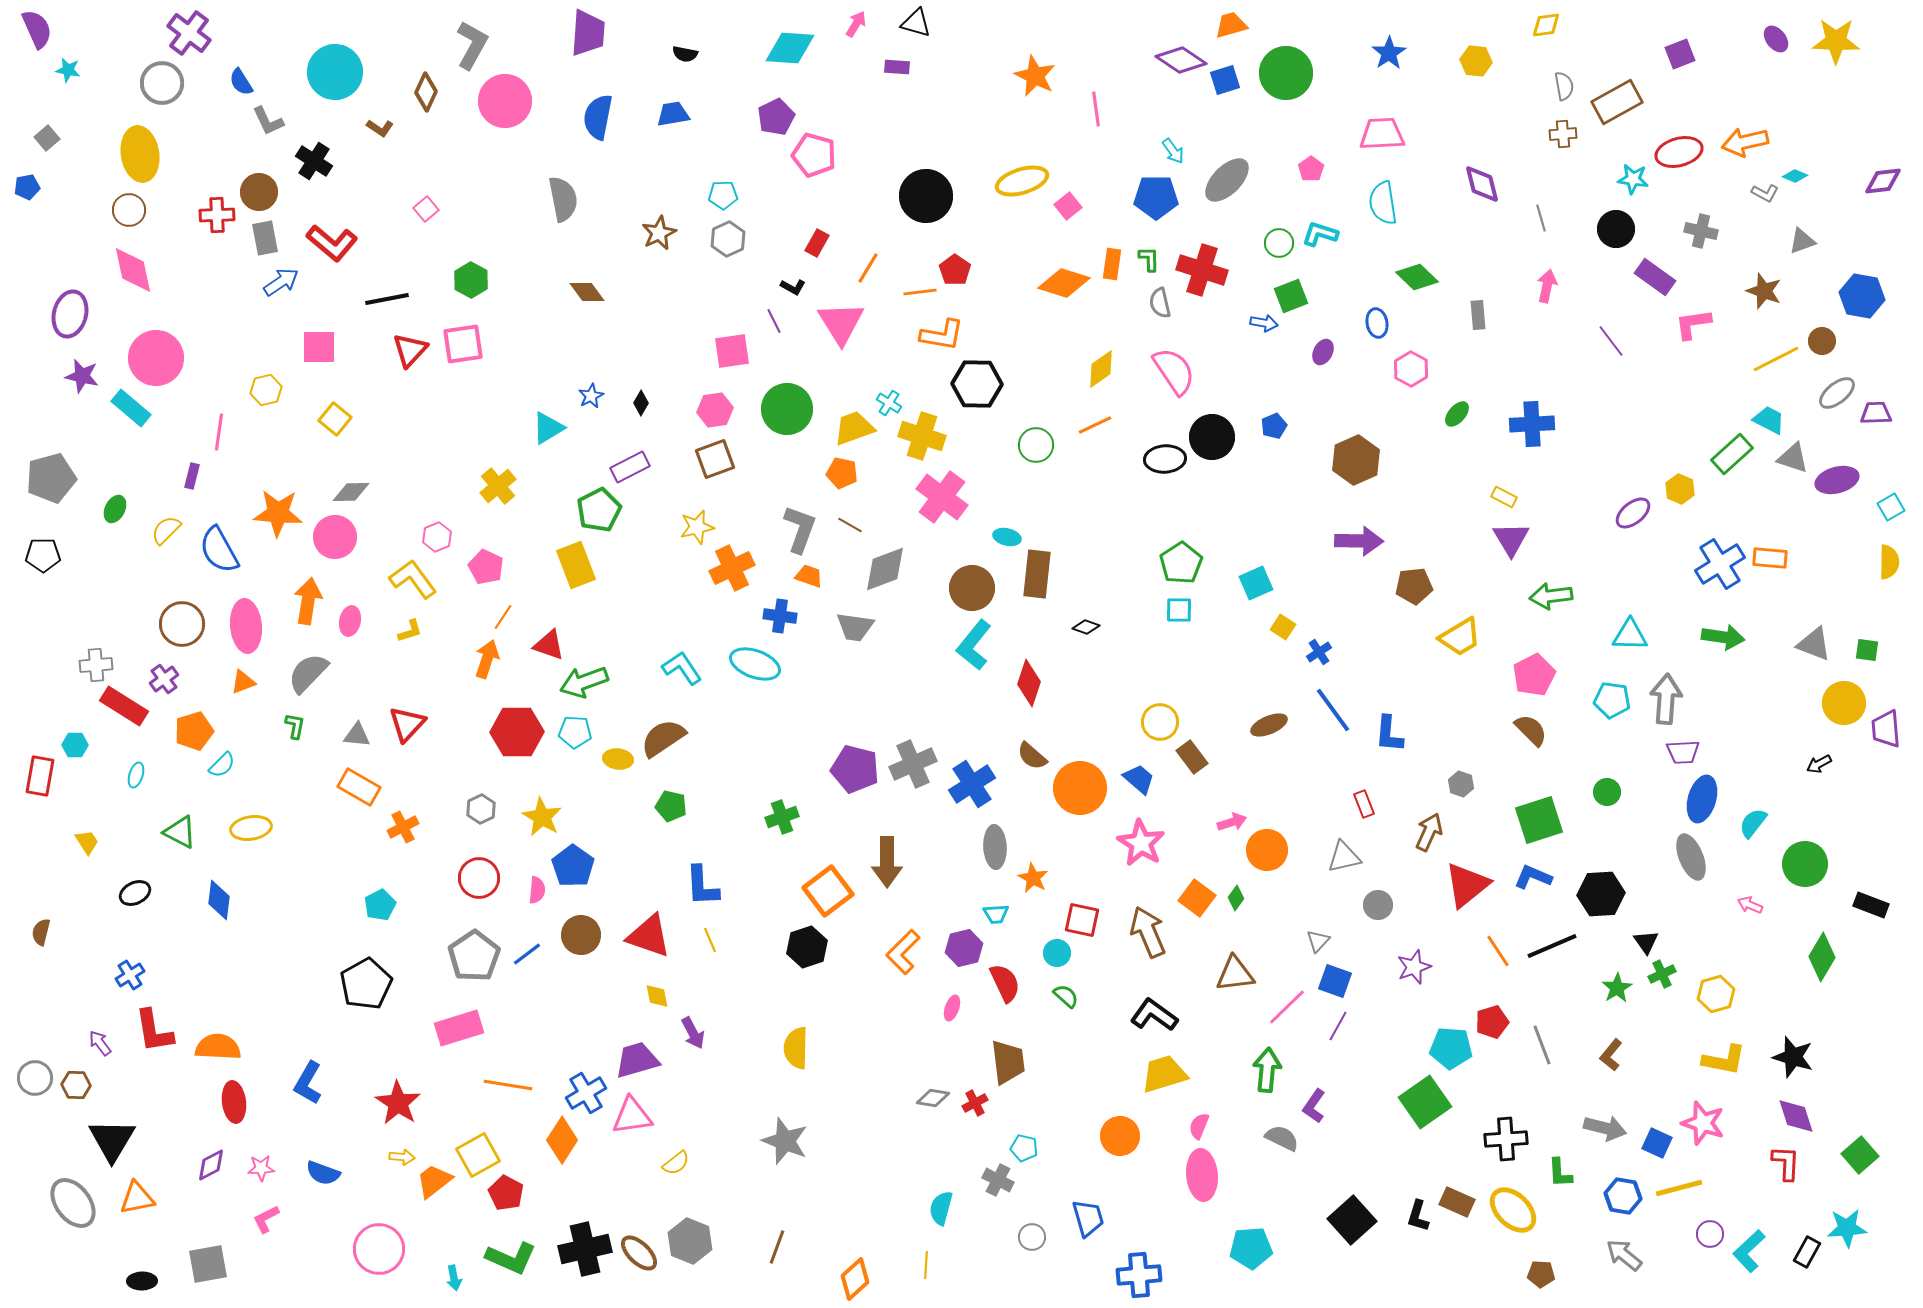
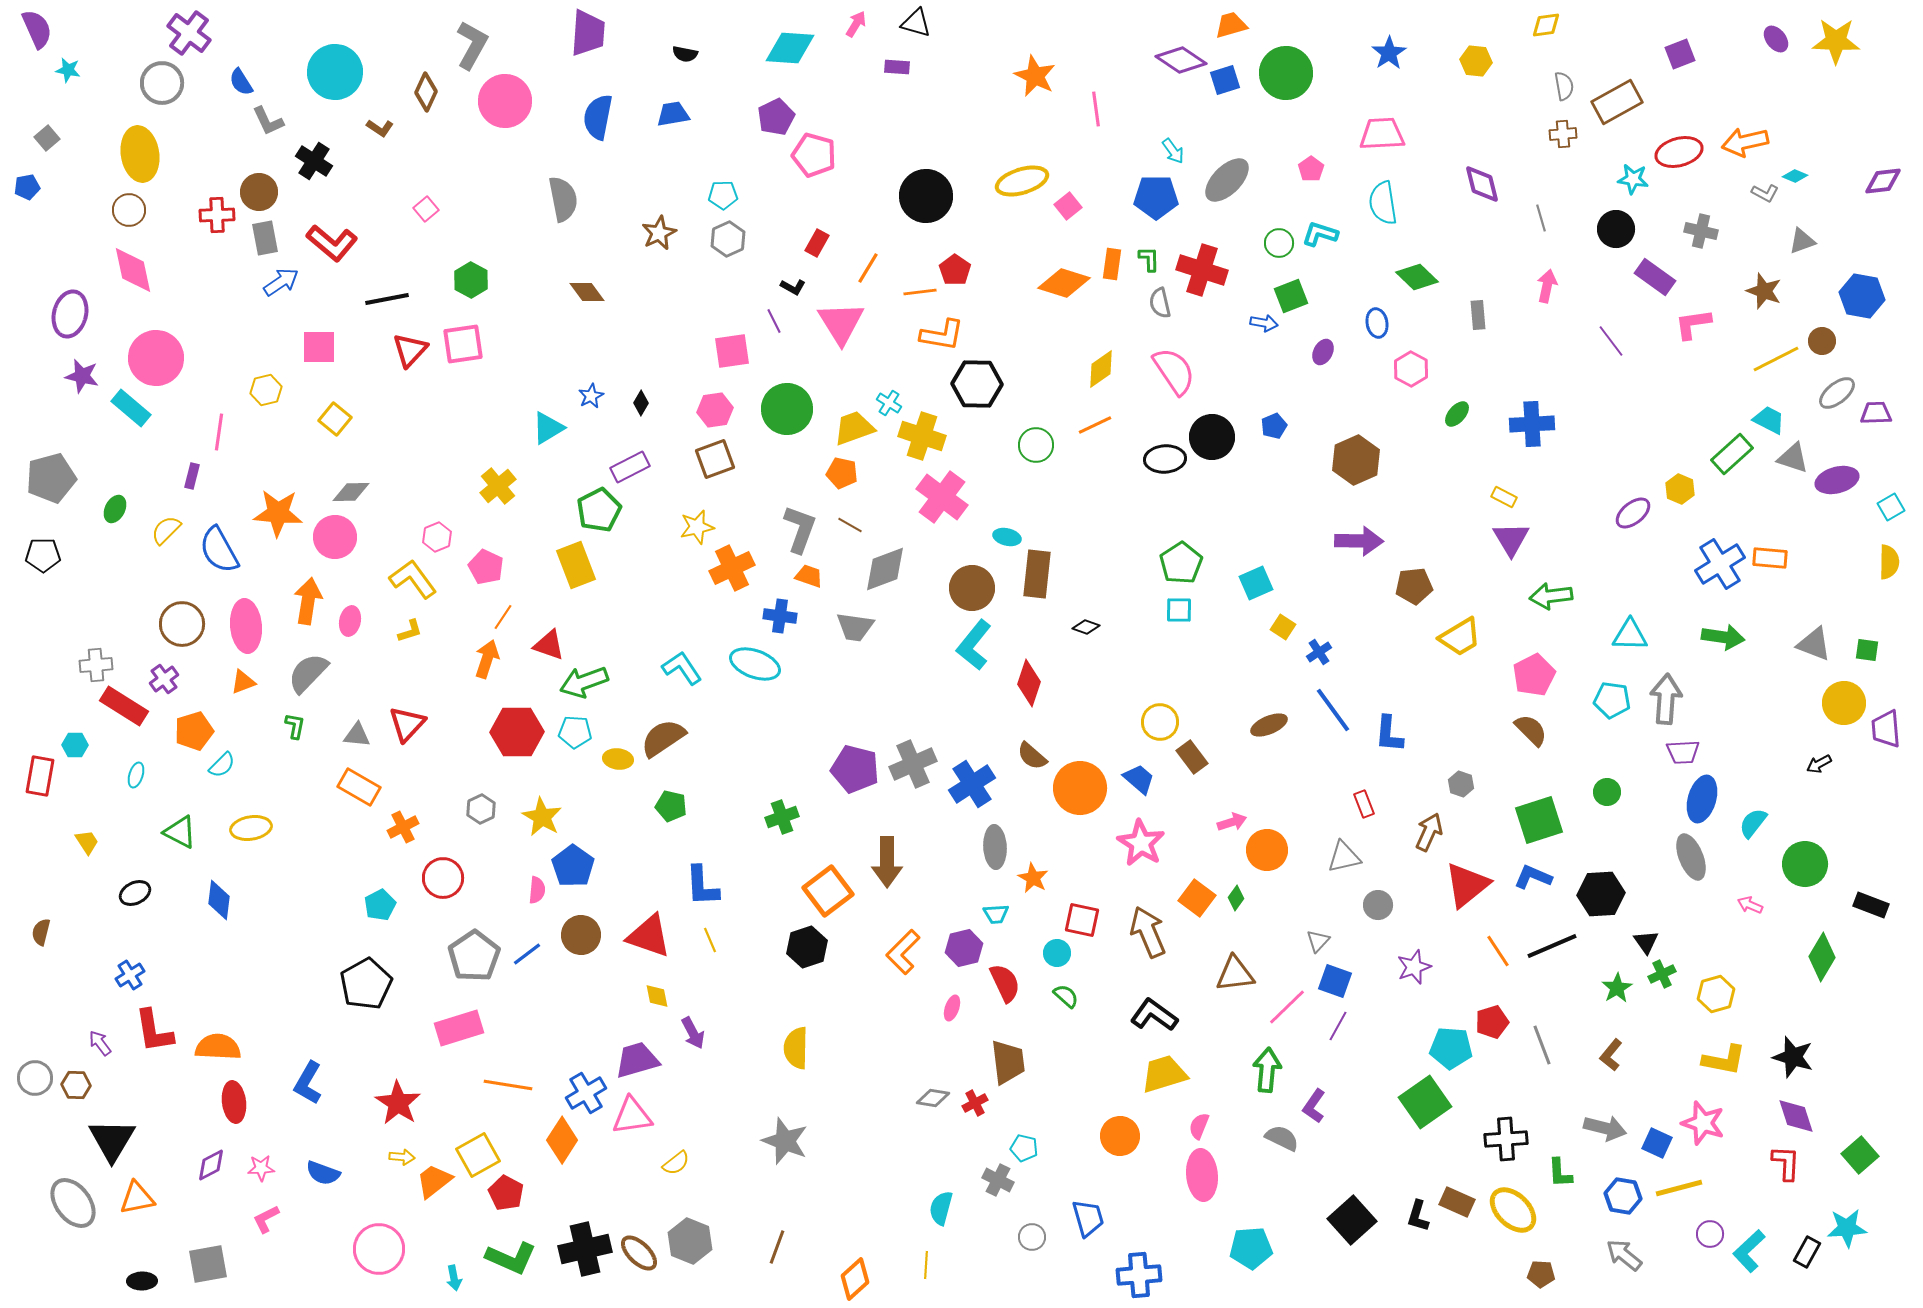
red circle at (479, 878): moved 36 px left
